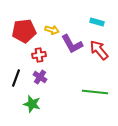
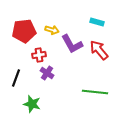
purple cross: moved 7 px right, 4 px up
